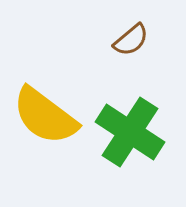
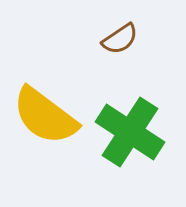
brown semicircle: moved 11 px left, 1 px up; rotated 6 degrees clockwise
